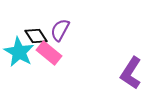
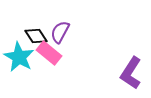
purple semicircle: moved 2 px down
cyan star: moved 5 px down
